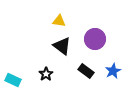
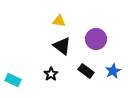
purple circle: moved 1 px right
black star: moved 5 px right
